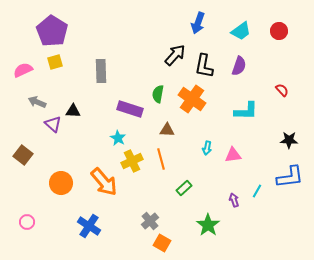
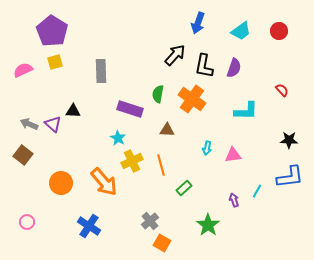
purple semicircle: moved 5 px left, 2 px down
gray arrow: moved 8 px left, 22 px down
orange line: moved 6 px down
